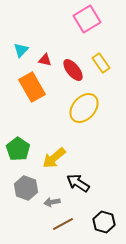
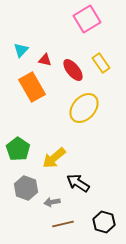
brown line: rotated 15 degrees clockwise
